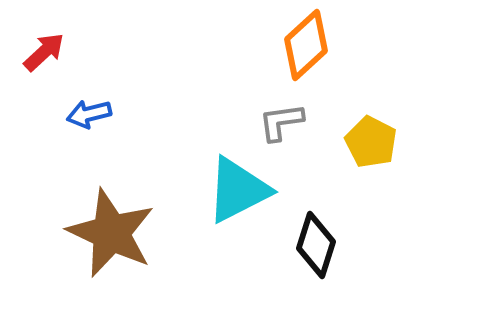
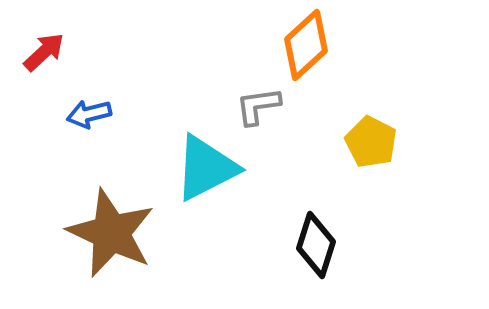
gray L-shape: moved 23 px left, 16 px up
cyan triangle: moved 32 px left, 22 px up
